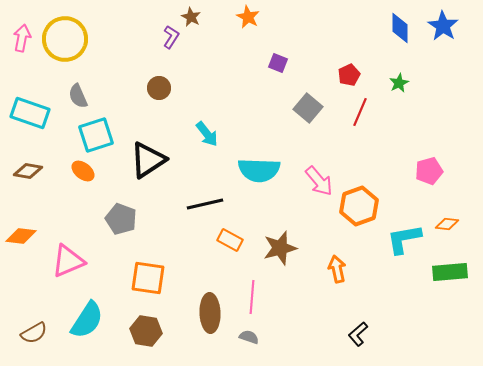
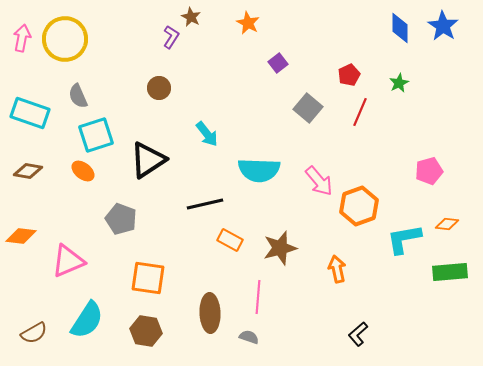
orange star at (248, 17): moved 6 px down
purple square at (278, 63): rotated 30 degrees clockwise
pink line at (252, 297): moved 6 px right
